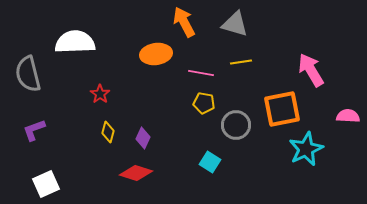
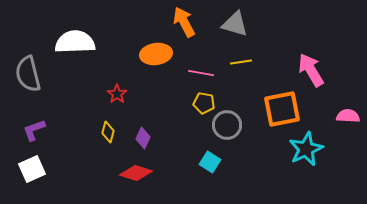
red star: moved 17 px right
gray circle: moved 9 px left
white square: moved 14 px left, 15 px up
